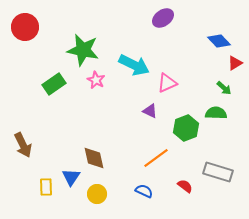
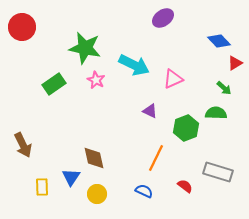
red circle: moved 3 px left
green star: moved 2 px right, 2 px up
pink triangle: moved 6 px right, 4 px up
orange line: rotated 28 degrees counterclockwise
yellow rectangle: moved 4 px left
